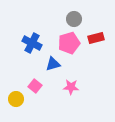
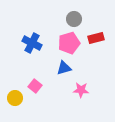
blue triangle: moved 11 px right, 4 px down
pink star: moved 10 px right, 3 px down
yellow circle: moved 1 px left, 1 px up
